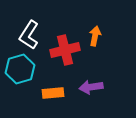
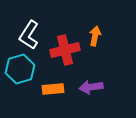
orange rectangle: moved 4 px up
